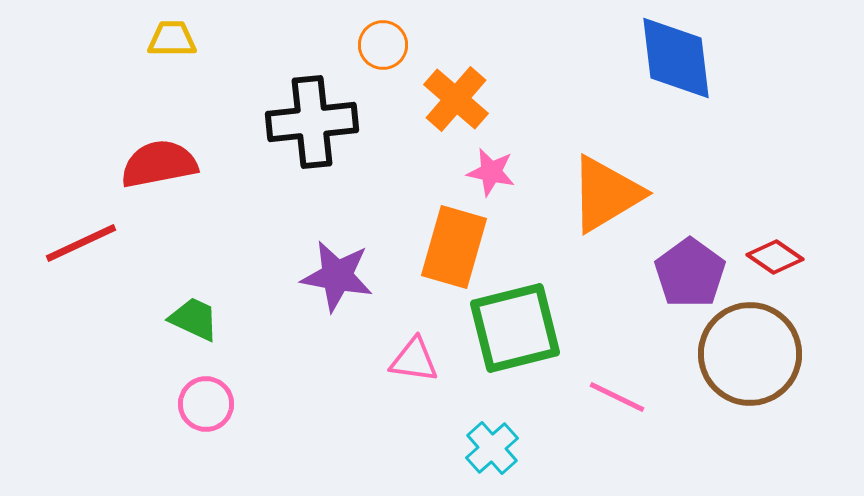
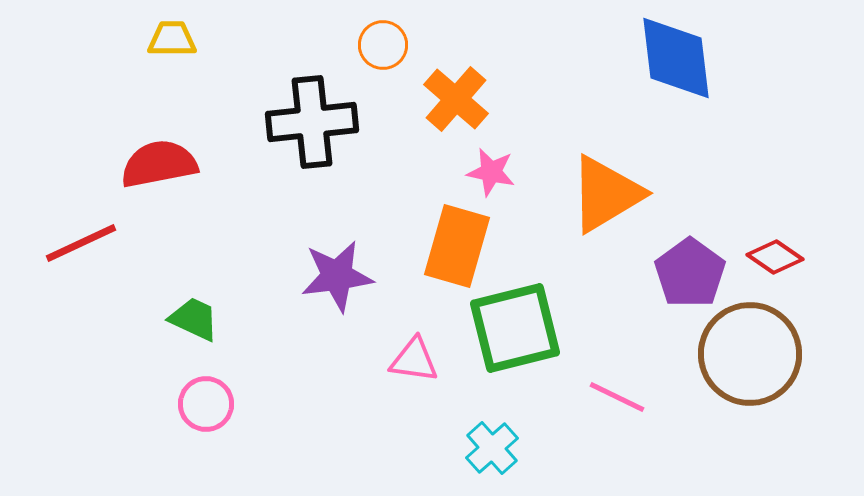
orange rectangle: moved 3 px right, 1 px up
purple star: rotated 18 degrees counterclockwise
